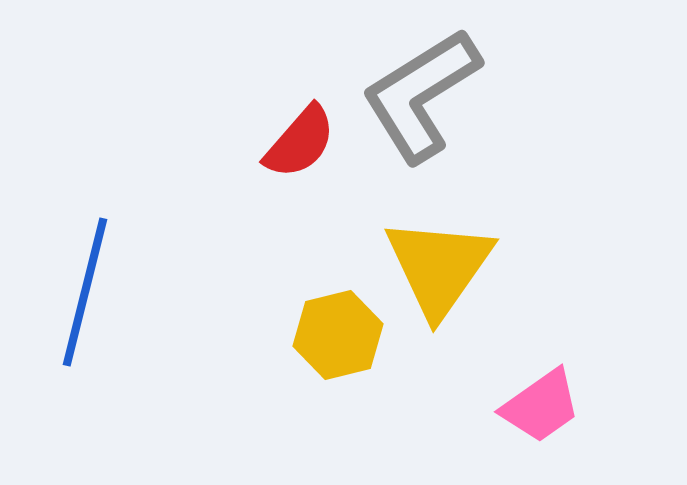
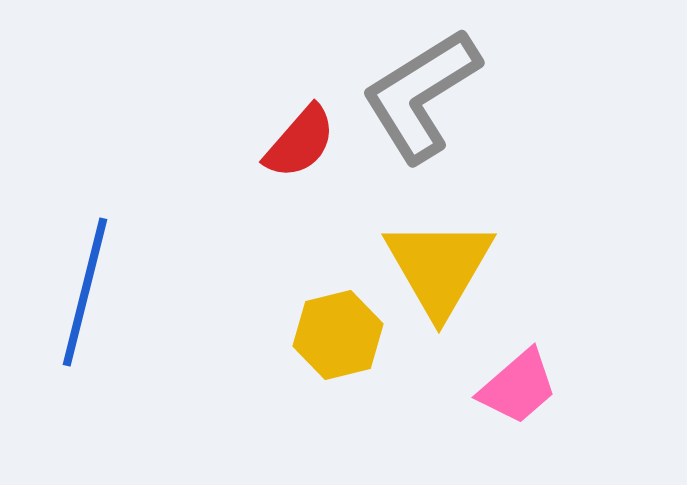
yellow triangle: rotated 5 degrees counterclockwise
pink trapezoid: moved 23 px left, 19 px up; rotated 6 degrees counterclockwise
